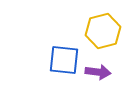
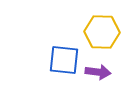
yellow hexagon: moved 1 px left, 1 px down; rotated 16 degrees clockwise
